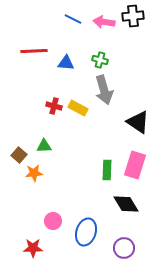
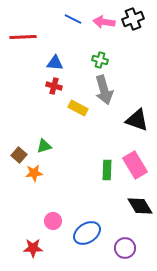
black cross: moved 3 px down; rotated 15 degrees counterclockwise
red line: moved 11 px left, 14 px up
blue triangle: moved 11 px left
red cross: moved 20 px up
black triangle: moved 1 px left, 2 px up; rotated 15 degrees counterclockwise
green triangle: rotated 14 degrees counterclockwise
pink rectangle: rotated 48 degrees counterclockwise
black diamond: moved 14 px right, 2 px down
blue ellipse: moved 1 px right, 1 px down; rotated 40 degrees clockwise
purple circle: moved 1 px right
